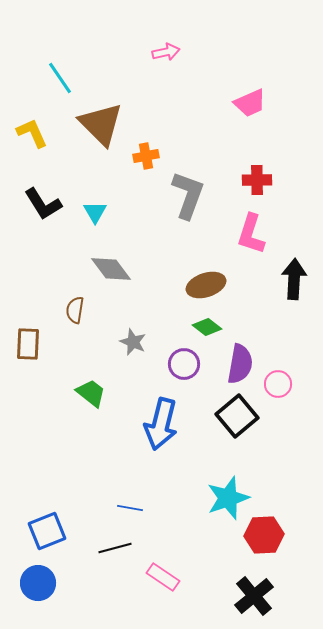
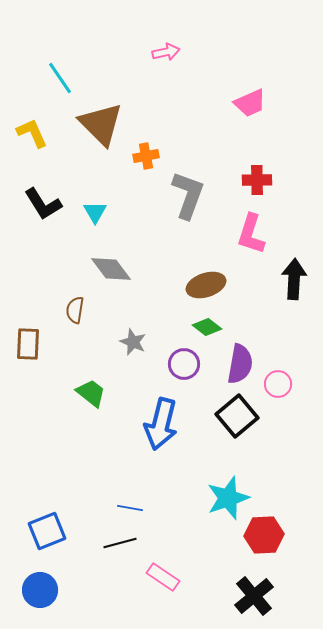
black line: moved 5 px right, 5 px up
blue circle: moved 2 px right, 7 px down
